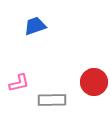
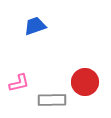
red circle: moved 9 px left
